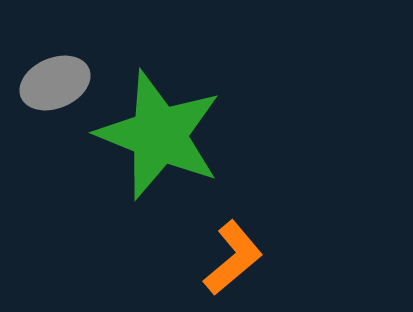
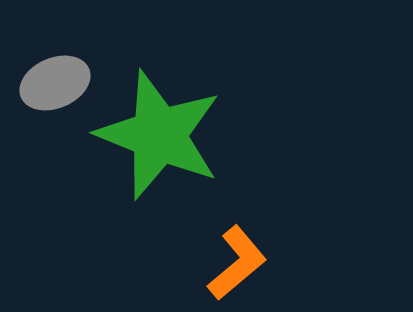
orange L-shape: moved 4 px right, 5 px down
